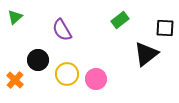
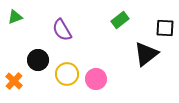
green triangle: rotated 21 degrees clockwise
orange cross: moved 1 px left, 1 px down
